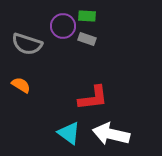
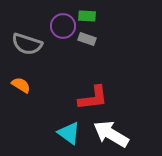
white arrow: rotated 18 degrees clockwise
